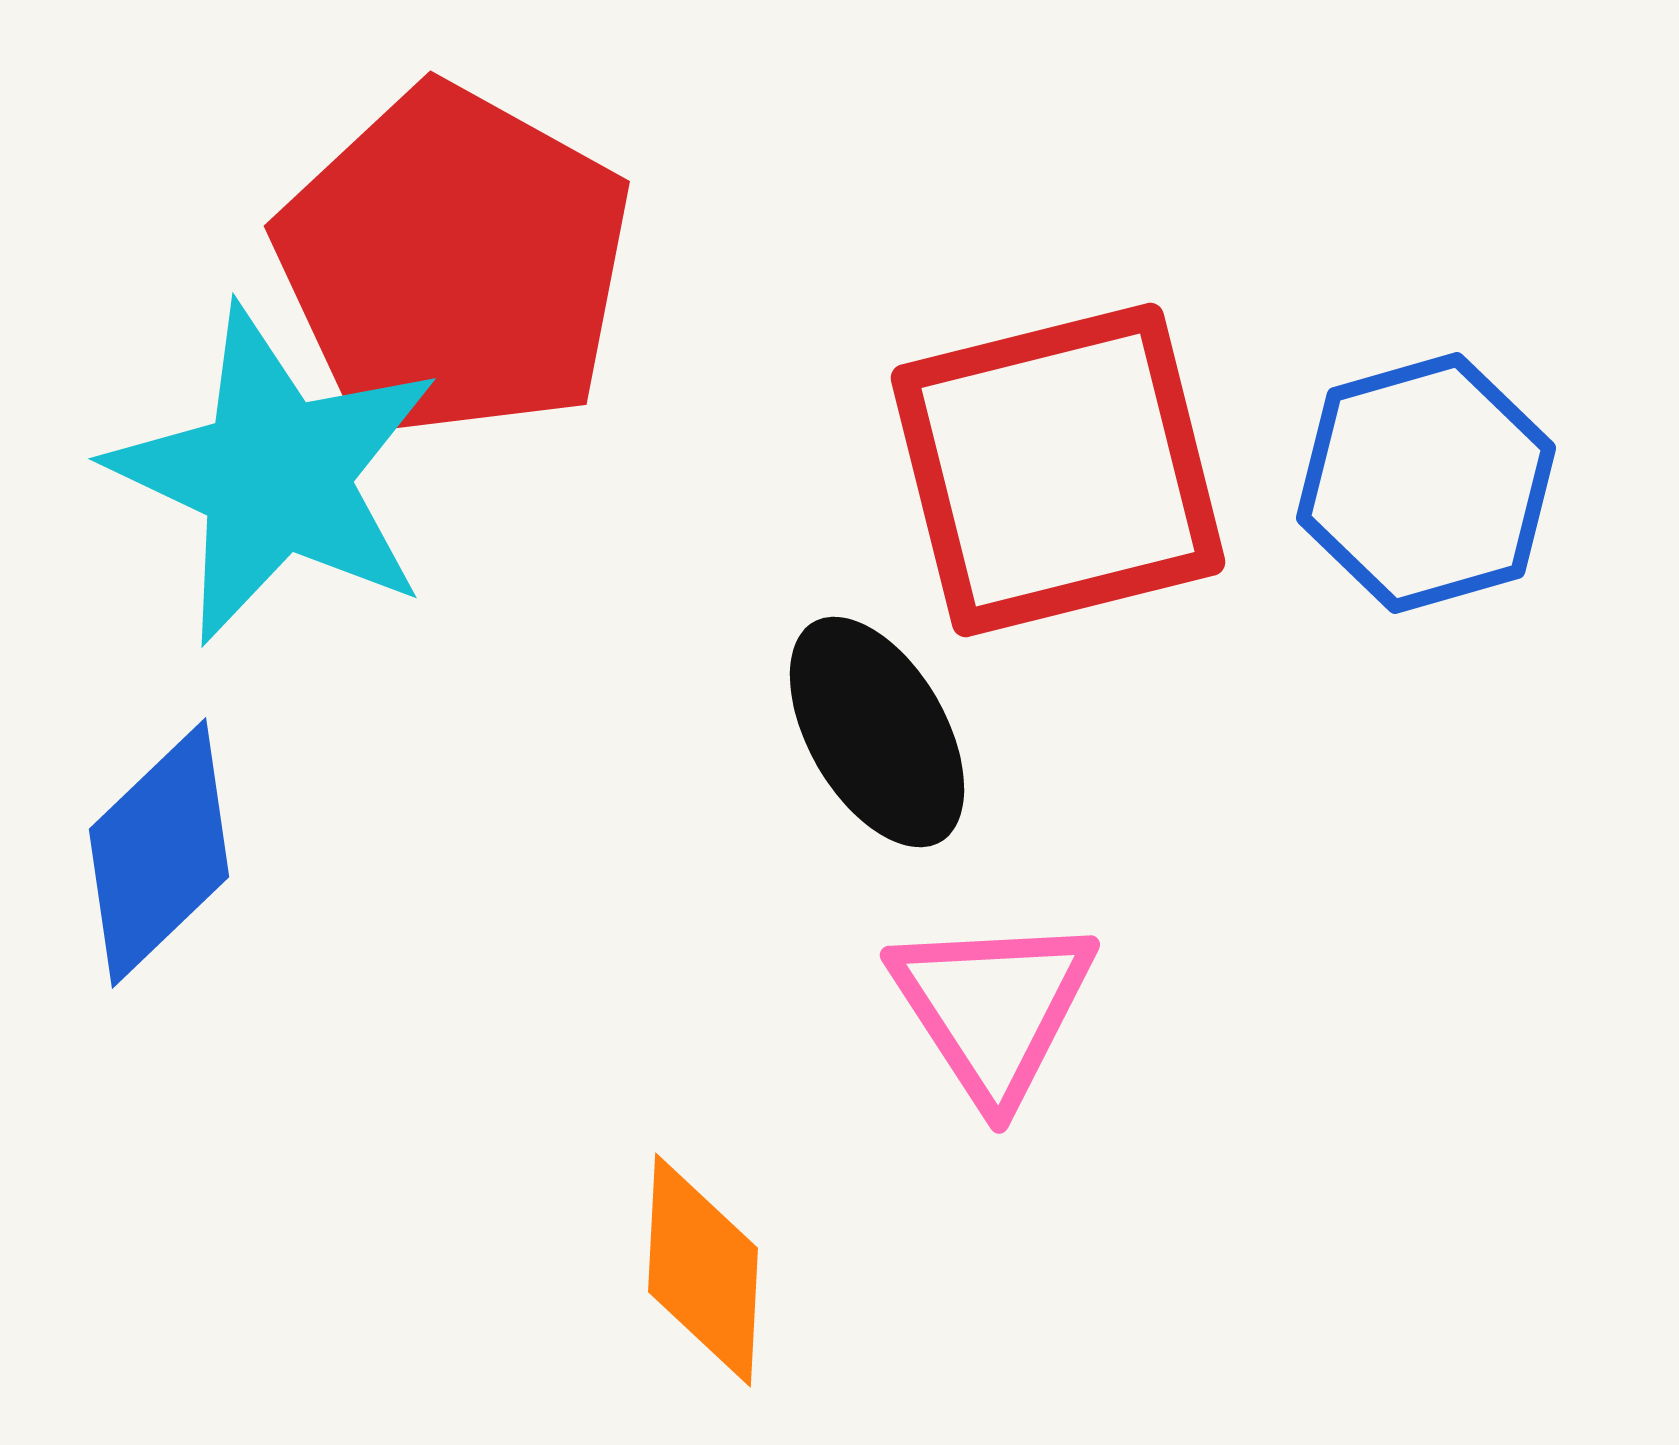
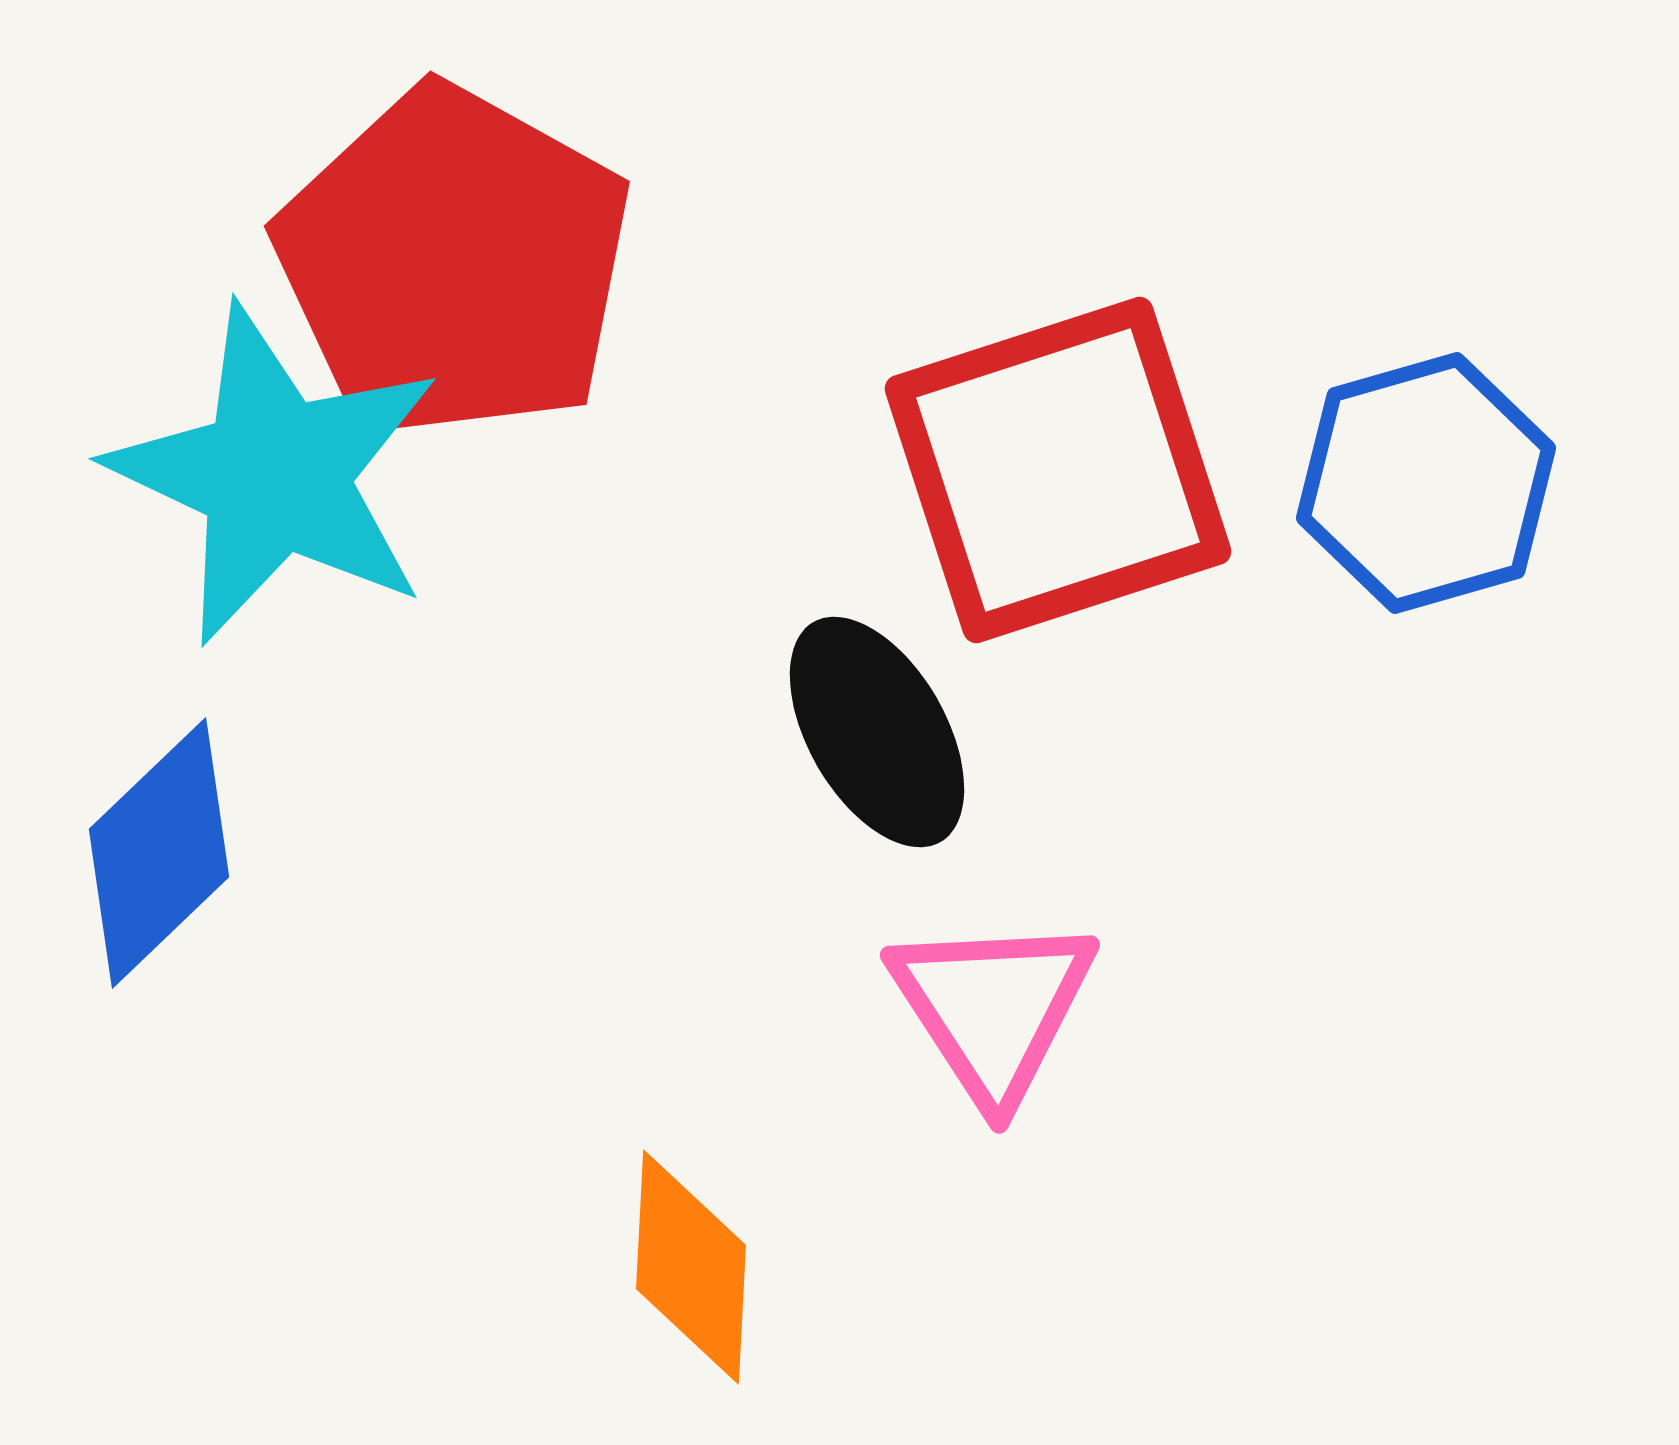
red square: rotated 4 degrees counterclockwise
orange diamond: moved 12 px left, 3 px up
